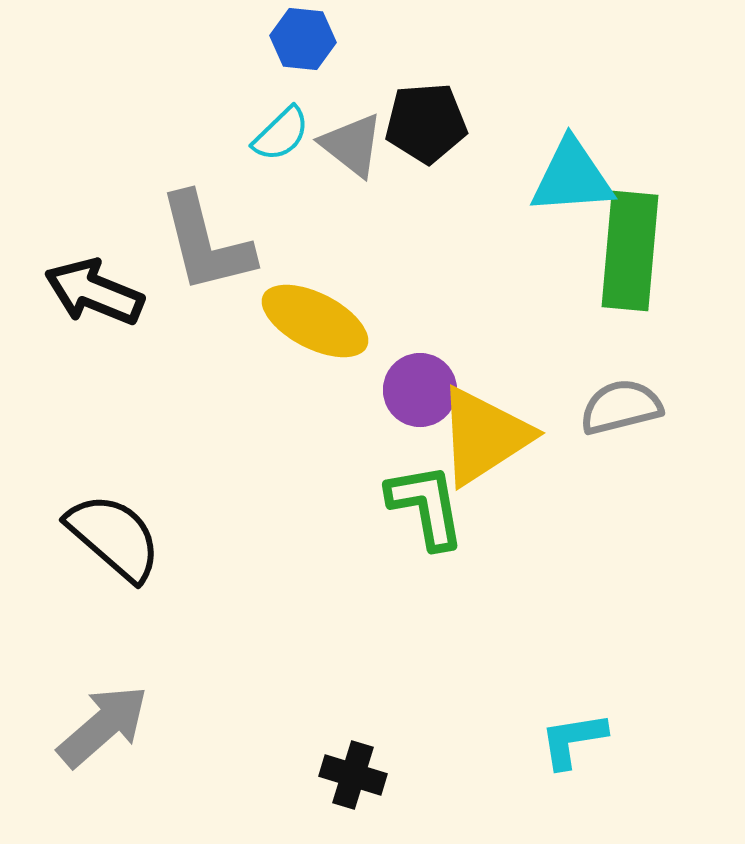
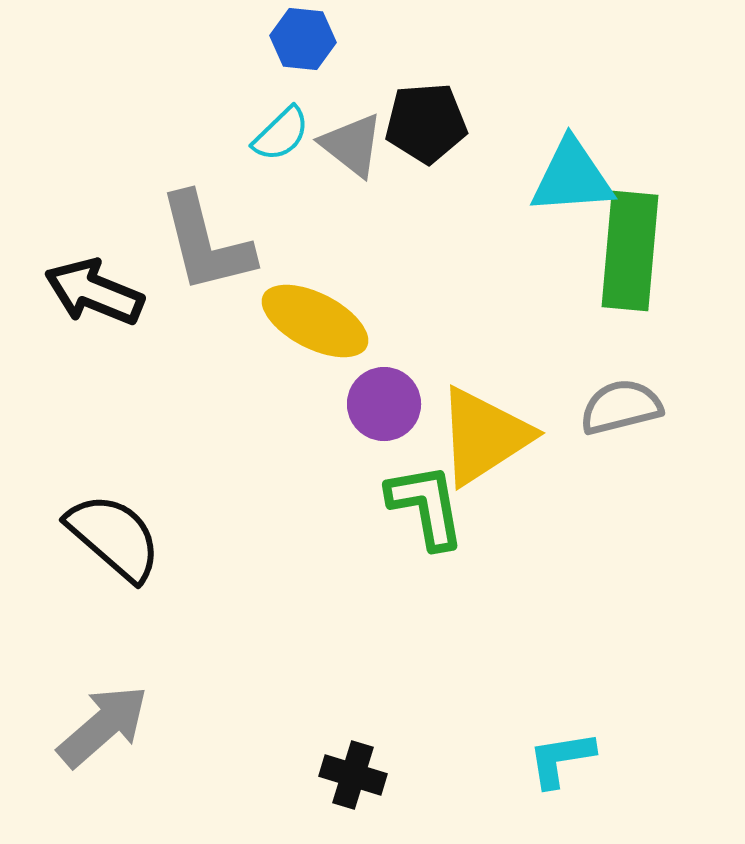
purple circle: moved 36 px left, 14 px down
cyan L-shape: moved 12 px left, 19 px down
